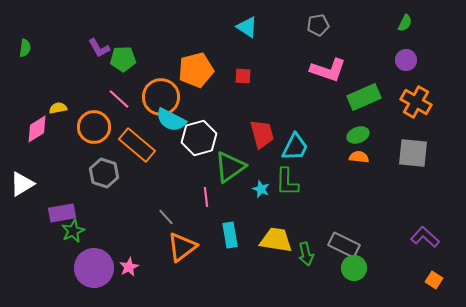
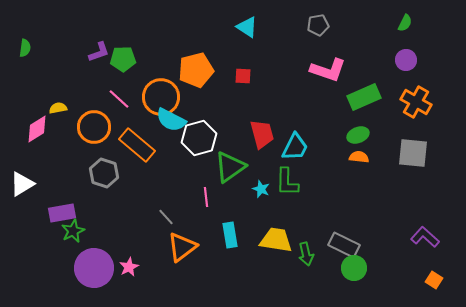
purple L-shape at (99, 48): moved 4 px down; rotated 80 degrees counterclockwise
